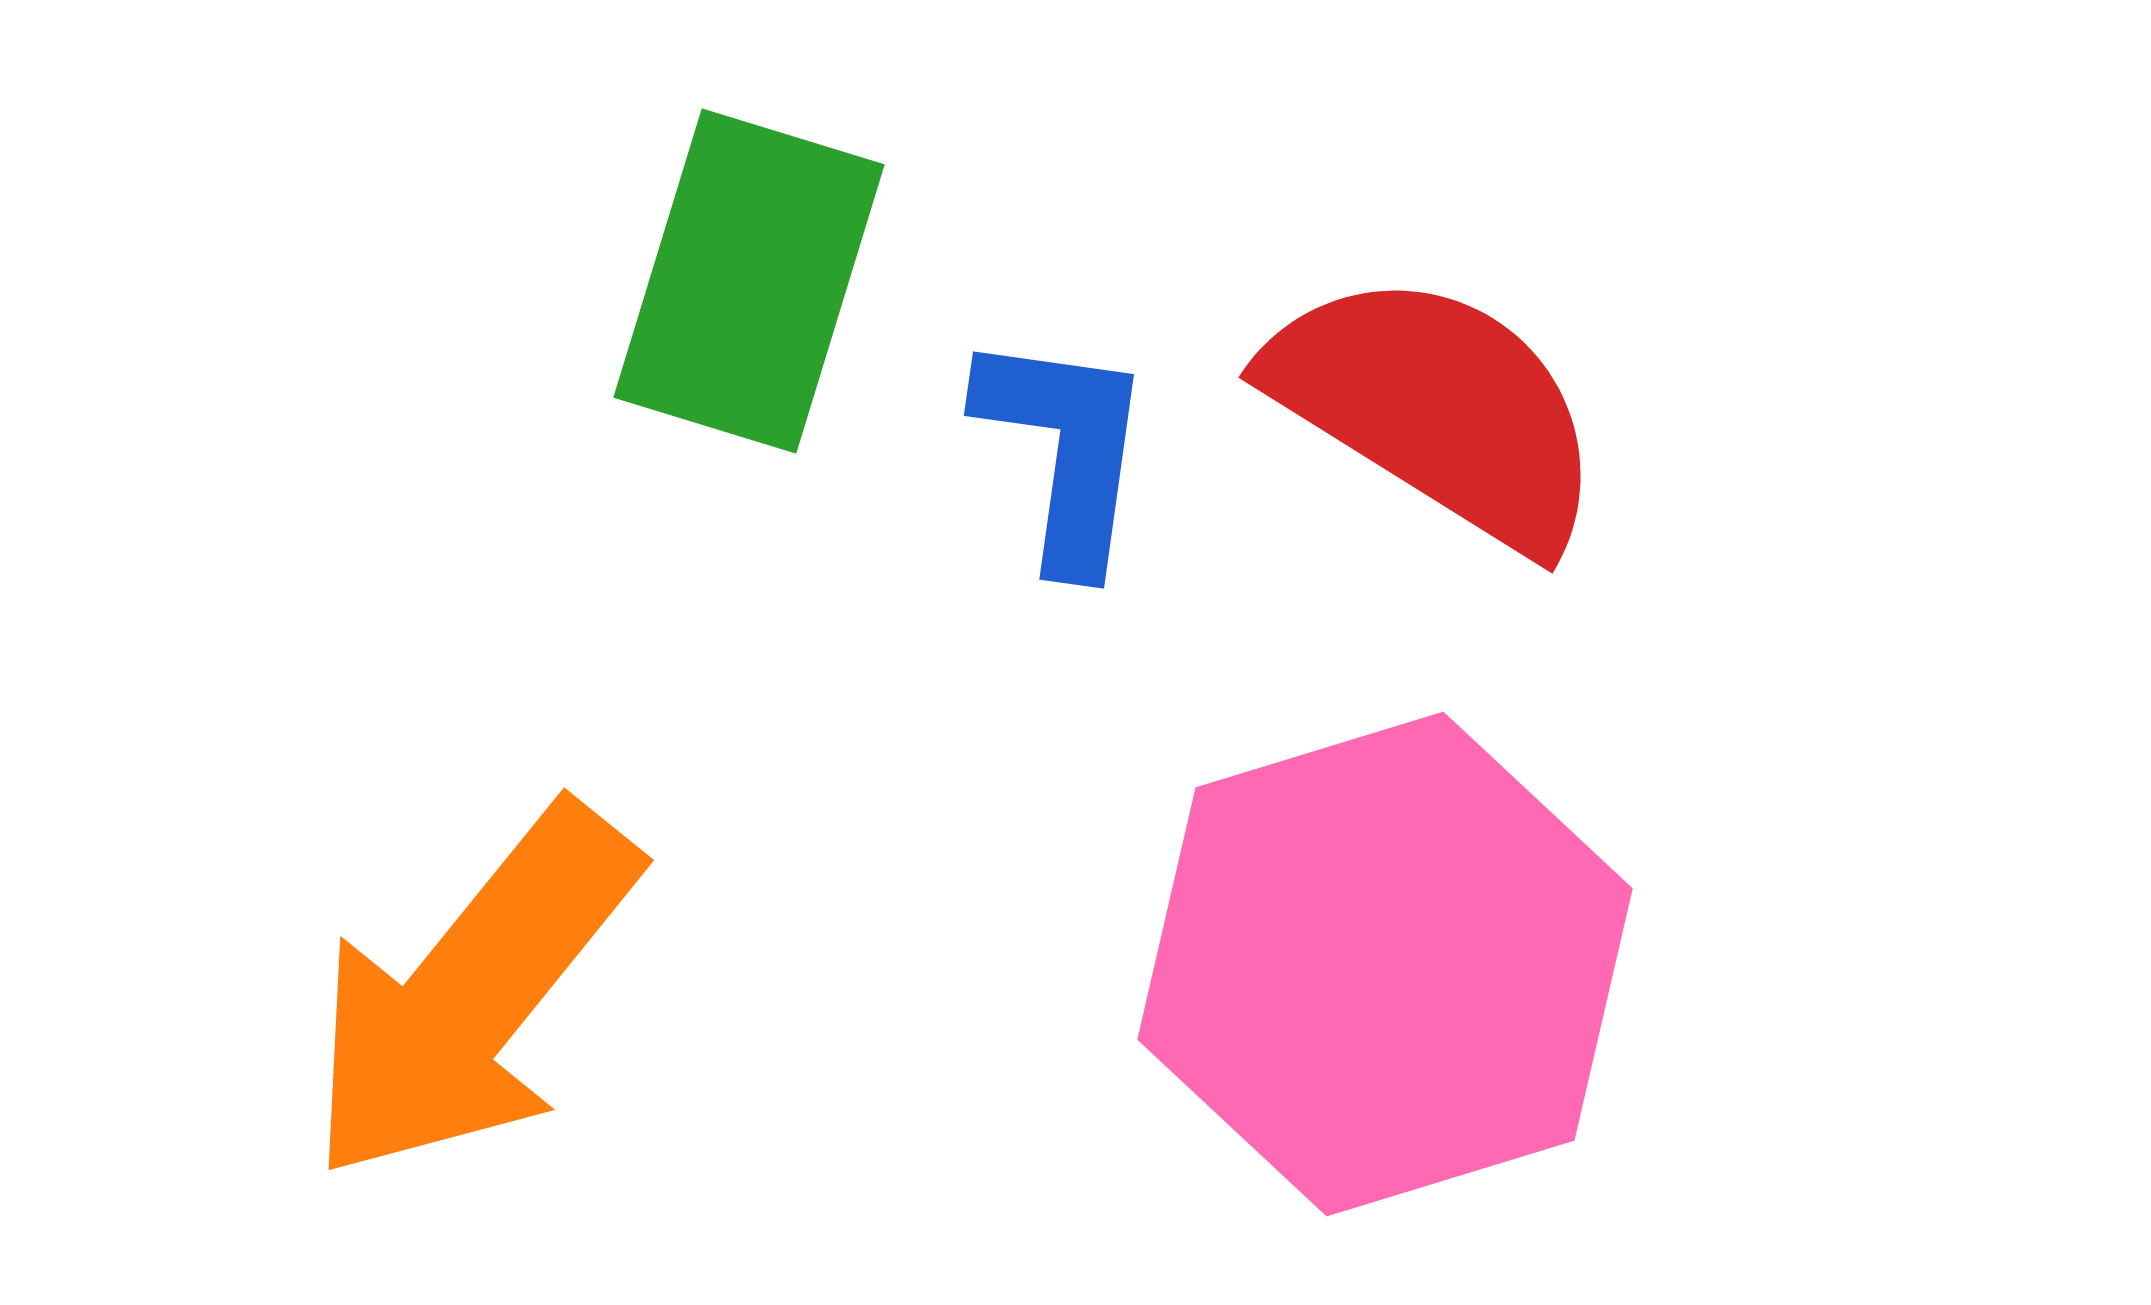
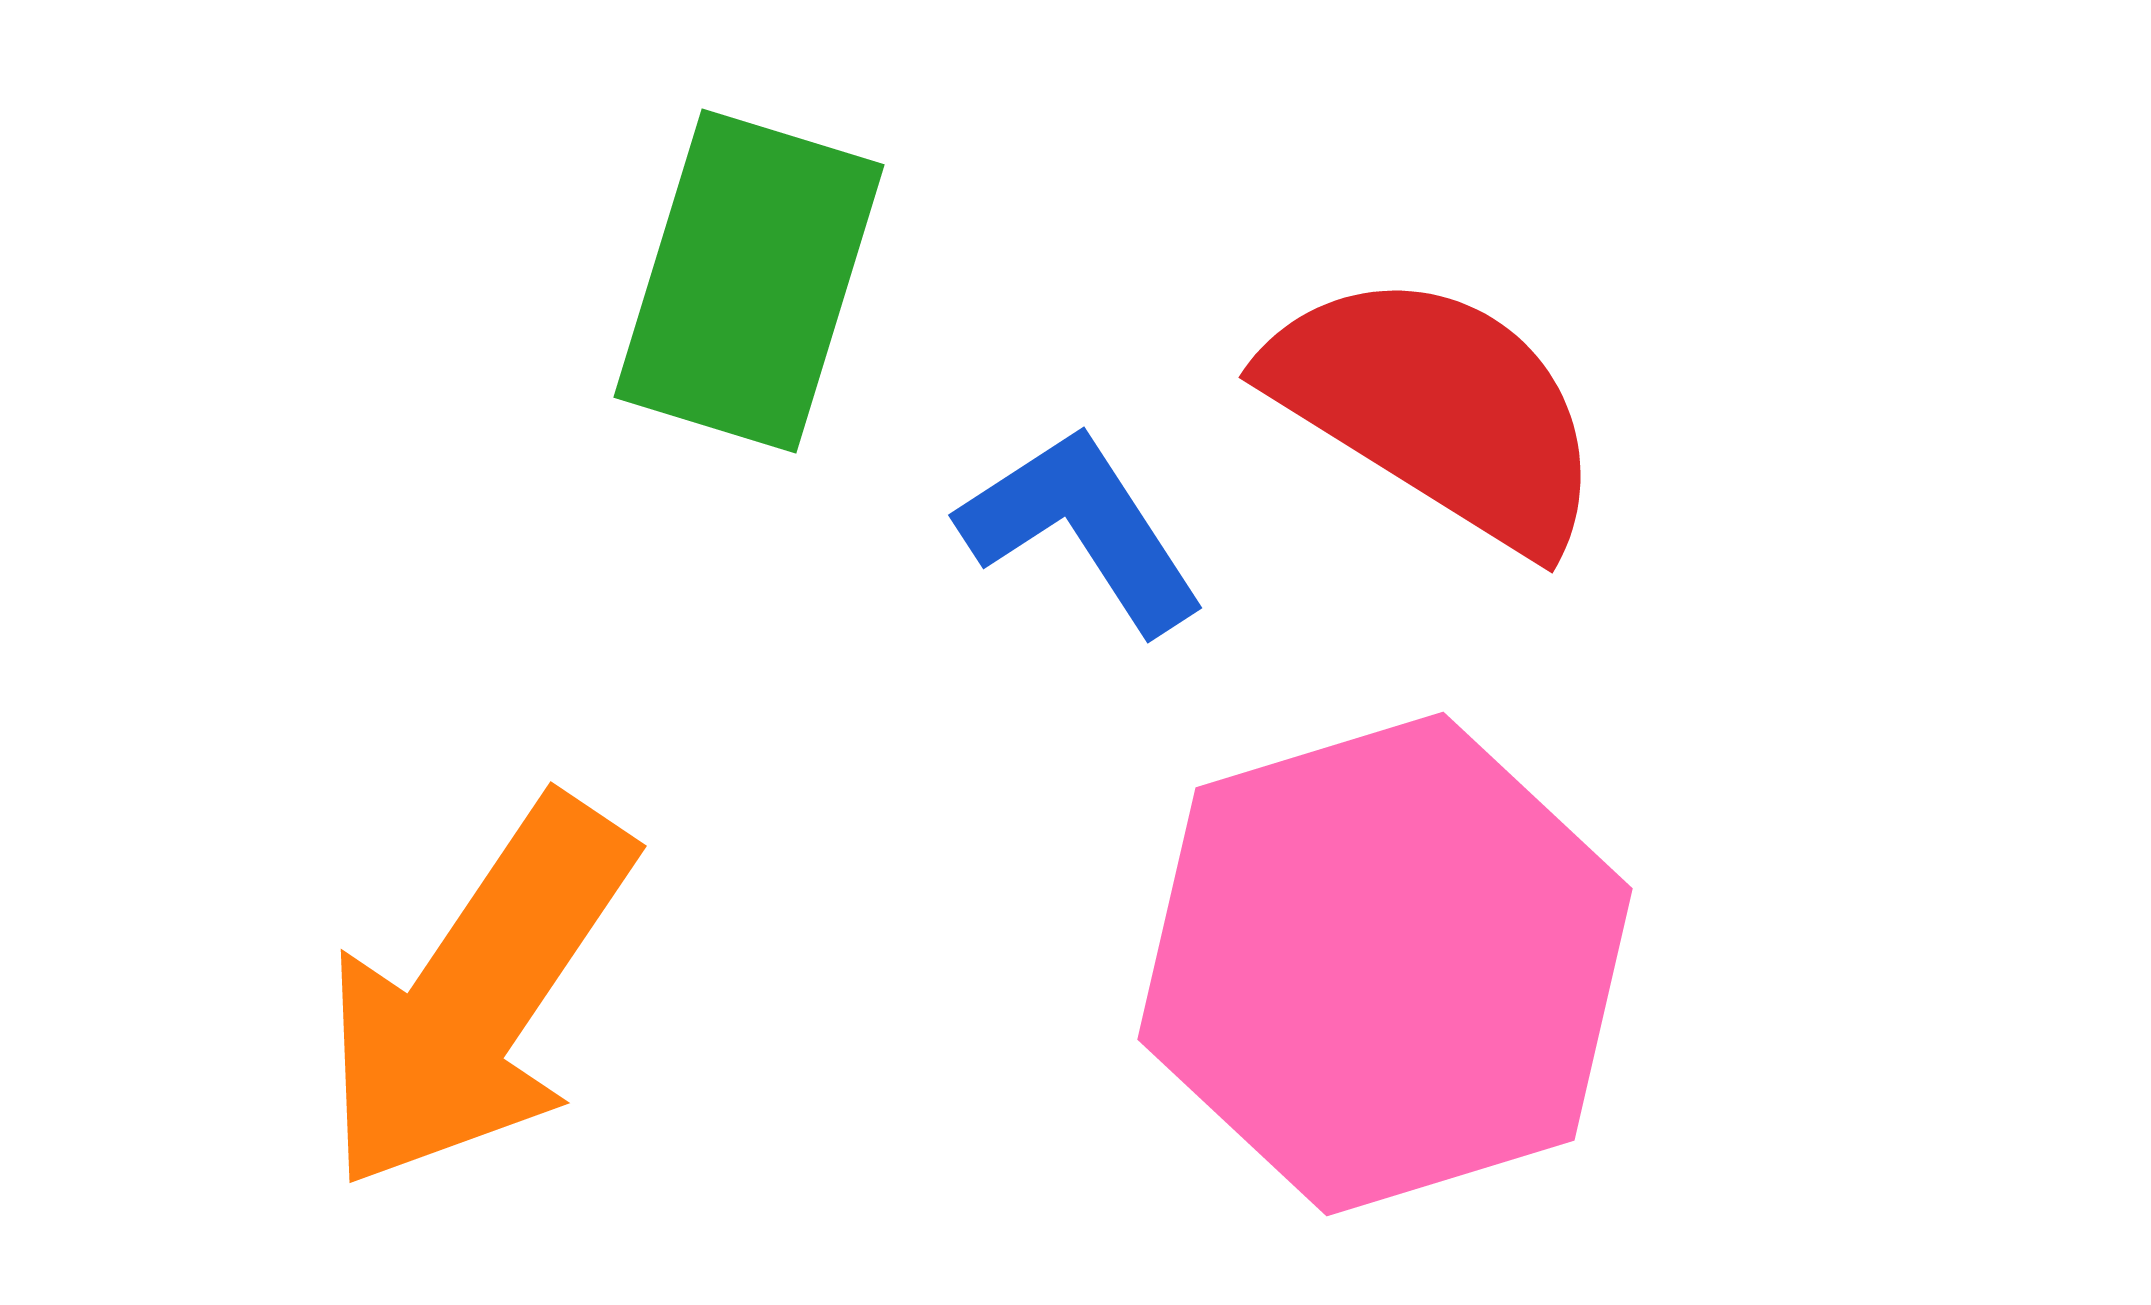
blue L-shape: moved 17 px right, 79 px down; rotated 41 degrees counterclockwise
orange arrow: moved 5 px right, 1 px down; rotated 5 degrees counterclockwise
